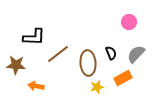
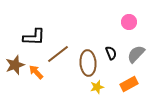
brown star: moved 1 px left; rotated 24 degrees counterclockwise
orange rectangle: moved 6 px right, 6 px down
orange arrow: moved 14 px up; rotated 35 degrees clockwise
